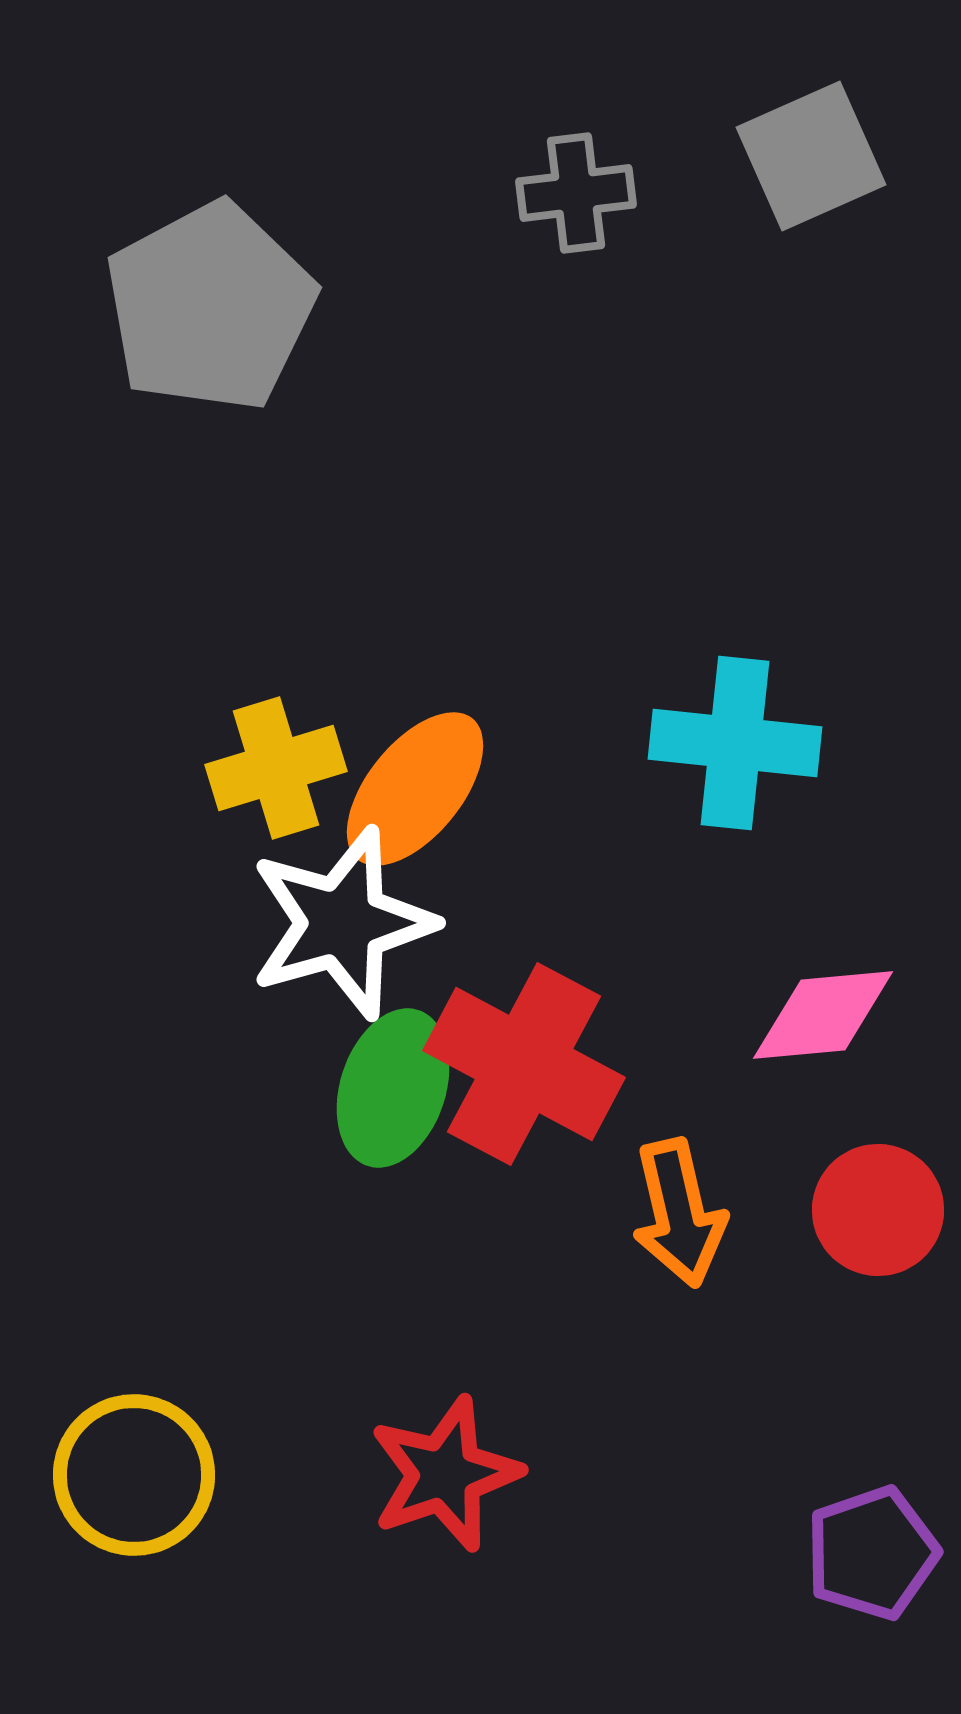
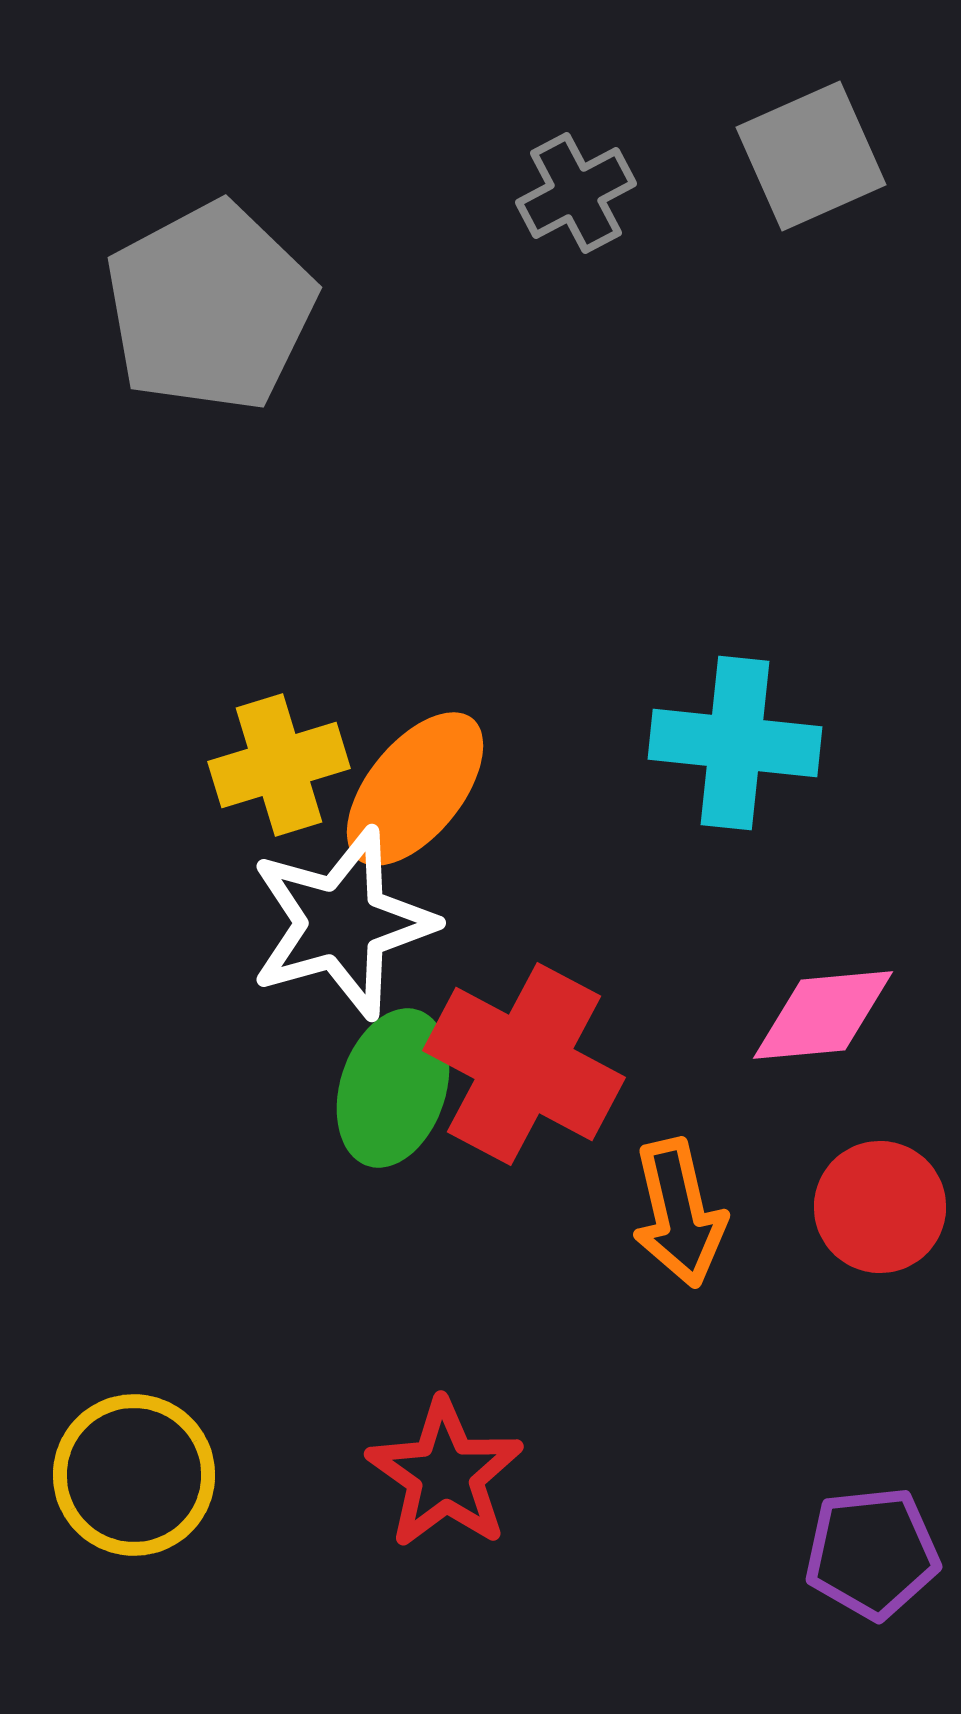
gray cross: rotated 21 degrees counterclockwise
yellow cross: moved 3 px right, 3 px up
red circle: moved 2 px right, 3 px up
red star: rotated 18 degrees counterclockwise
purple pentagon: rotated 13 degrees clockwise
